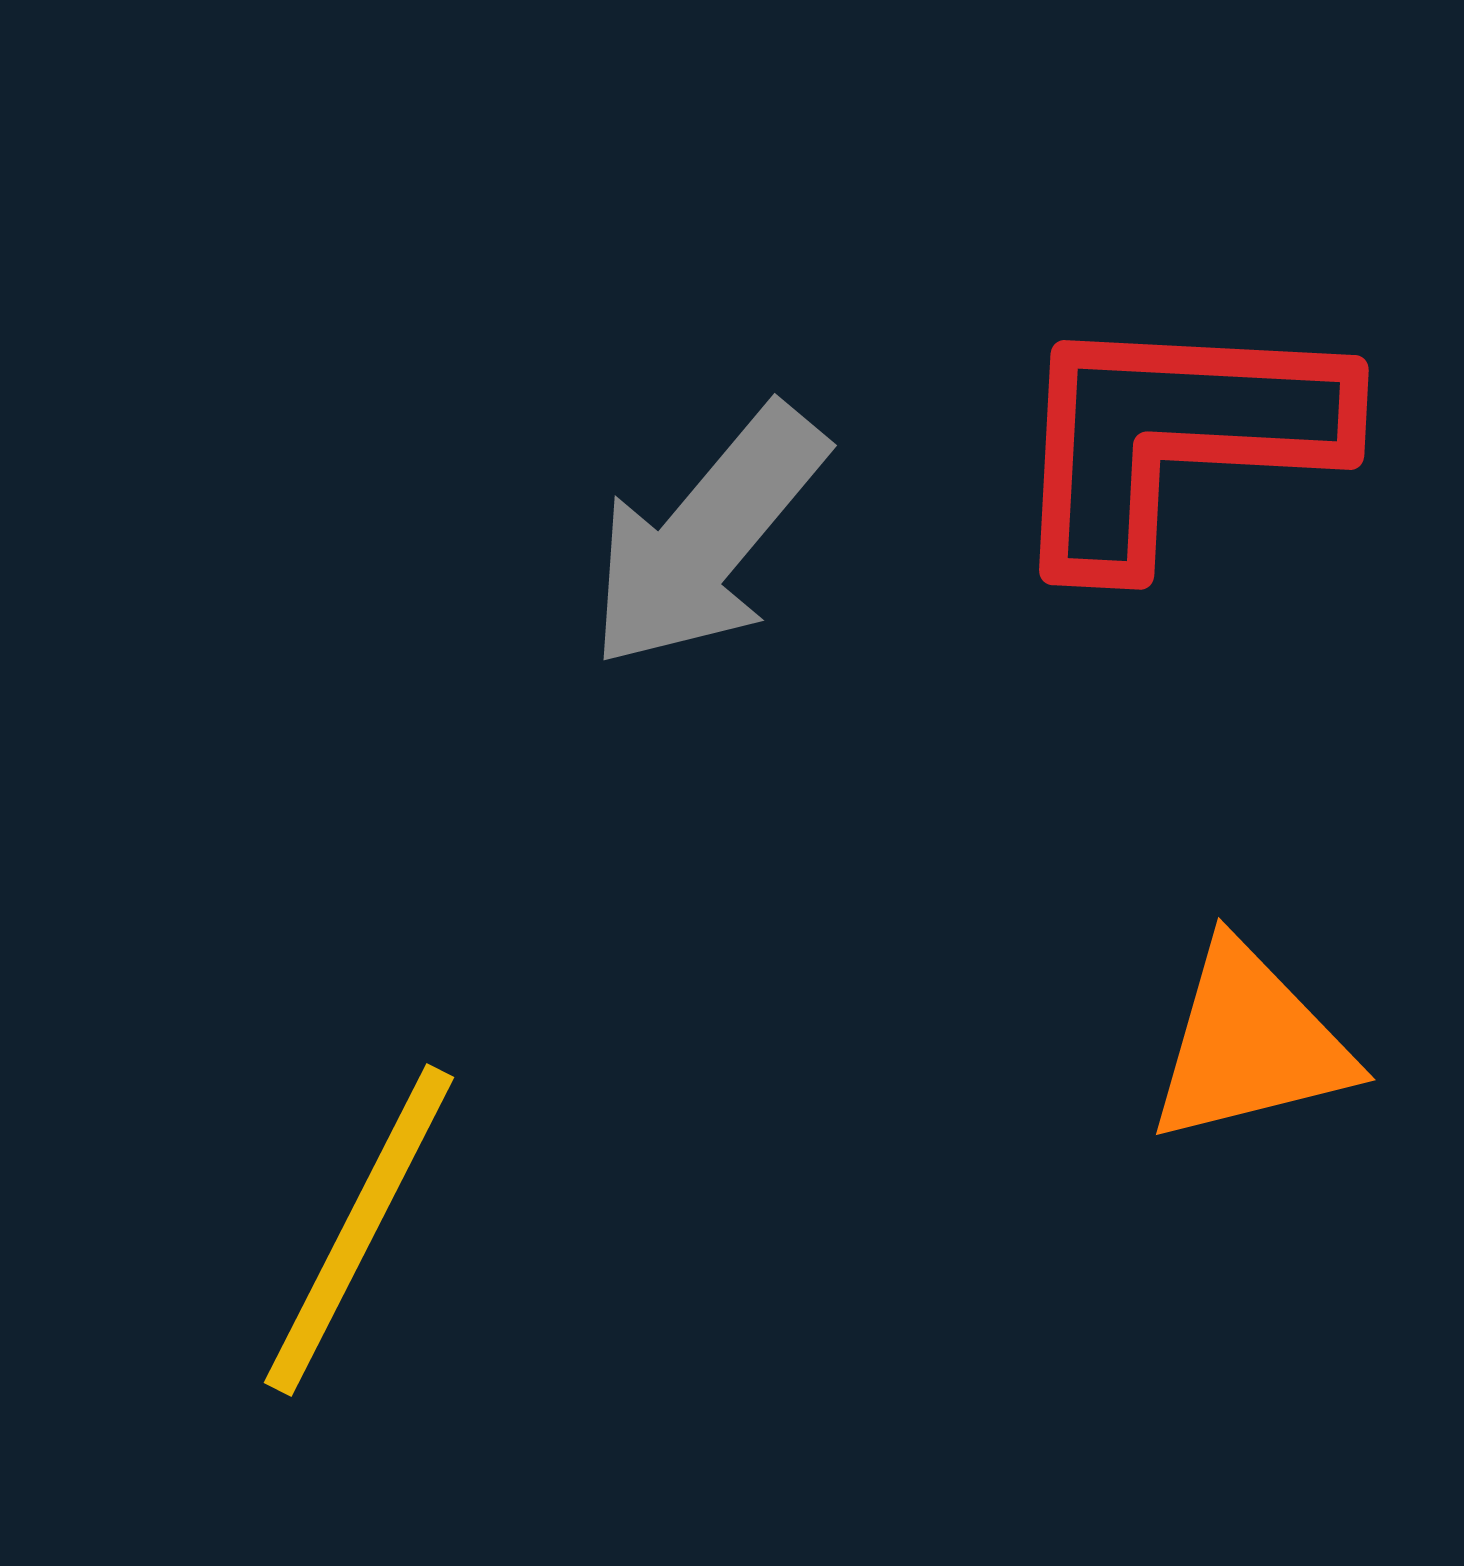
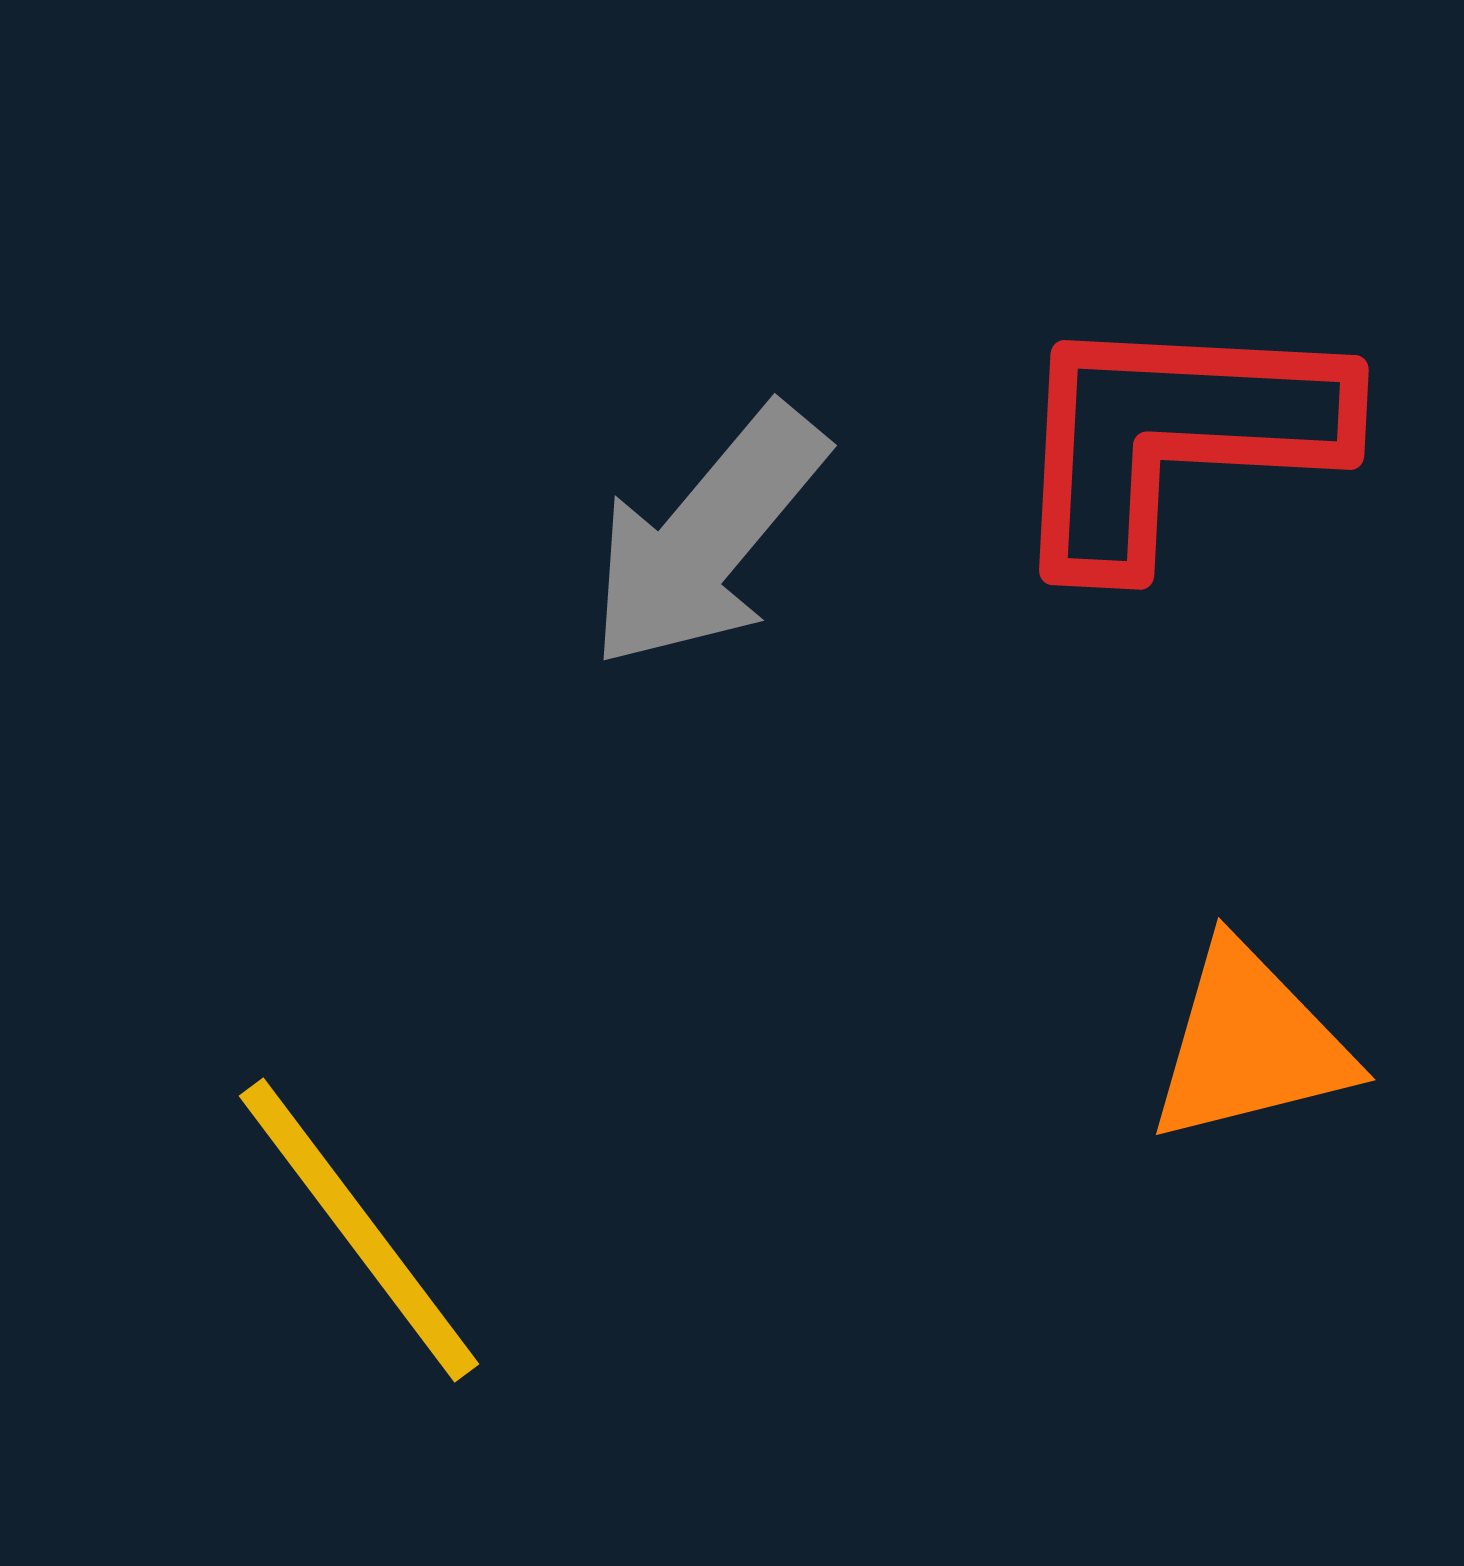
yellow line: rotated 64 degrees counterclockwise
